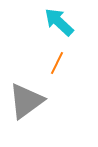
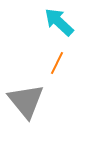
gray triangle: rotated 33 degrees counterclockwise
